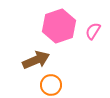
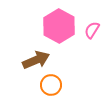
pink hexagon: rotated 12 degrees counterclockwise
pink semicircle: moved 1 px left, 1 px up
